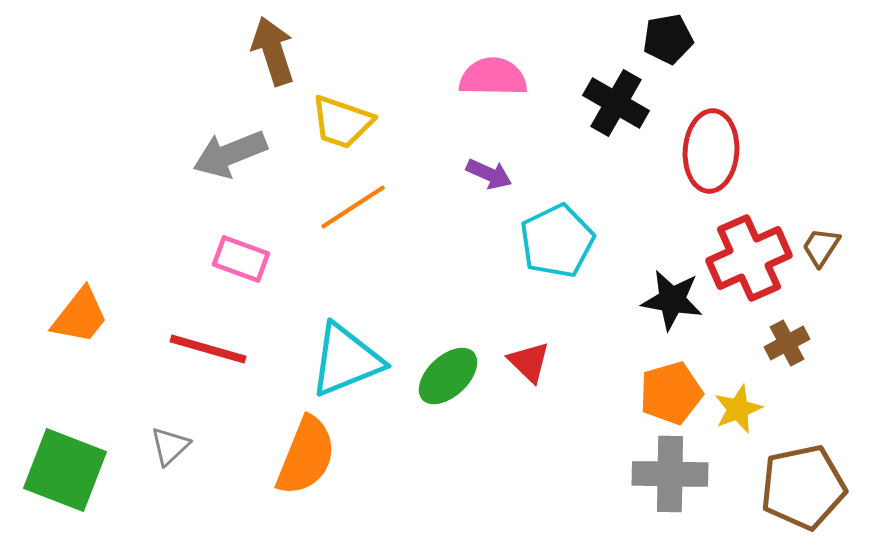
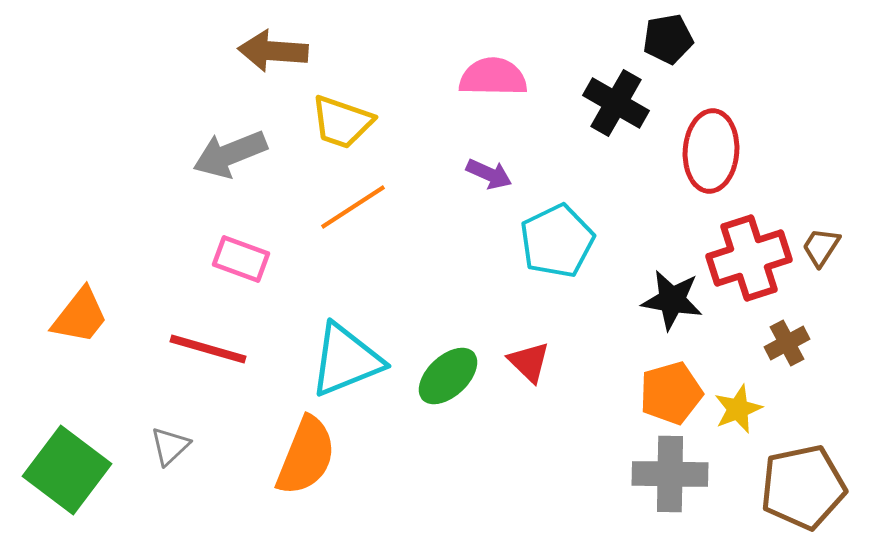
brown arrow: rotated 68 degrees counterclockwise
red cross: rotated 6 degrees clockwise
green square: moved 2 px right; rotated 16 degrees clockwise
